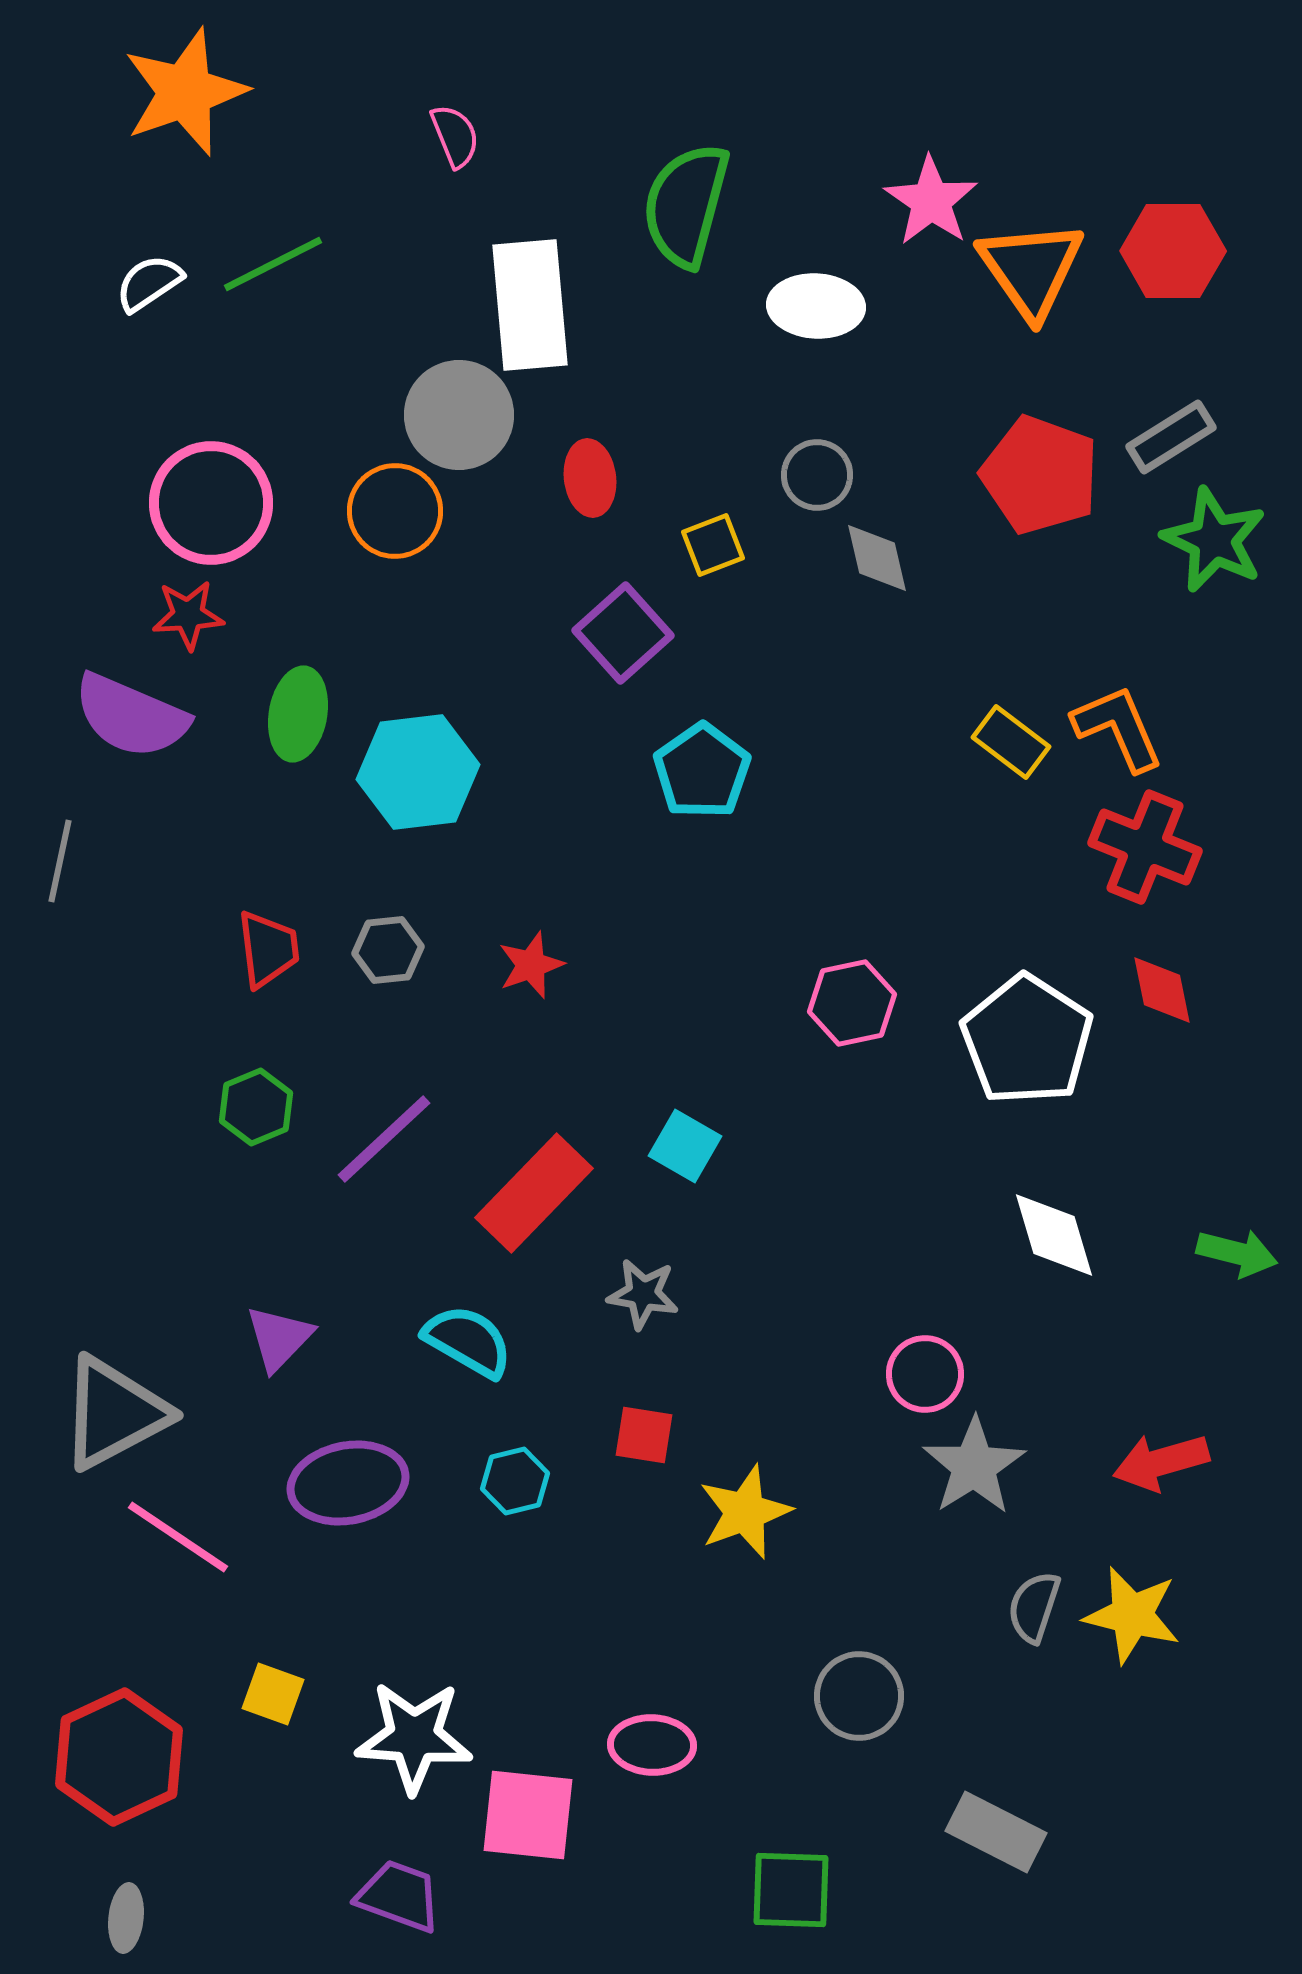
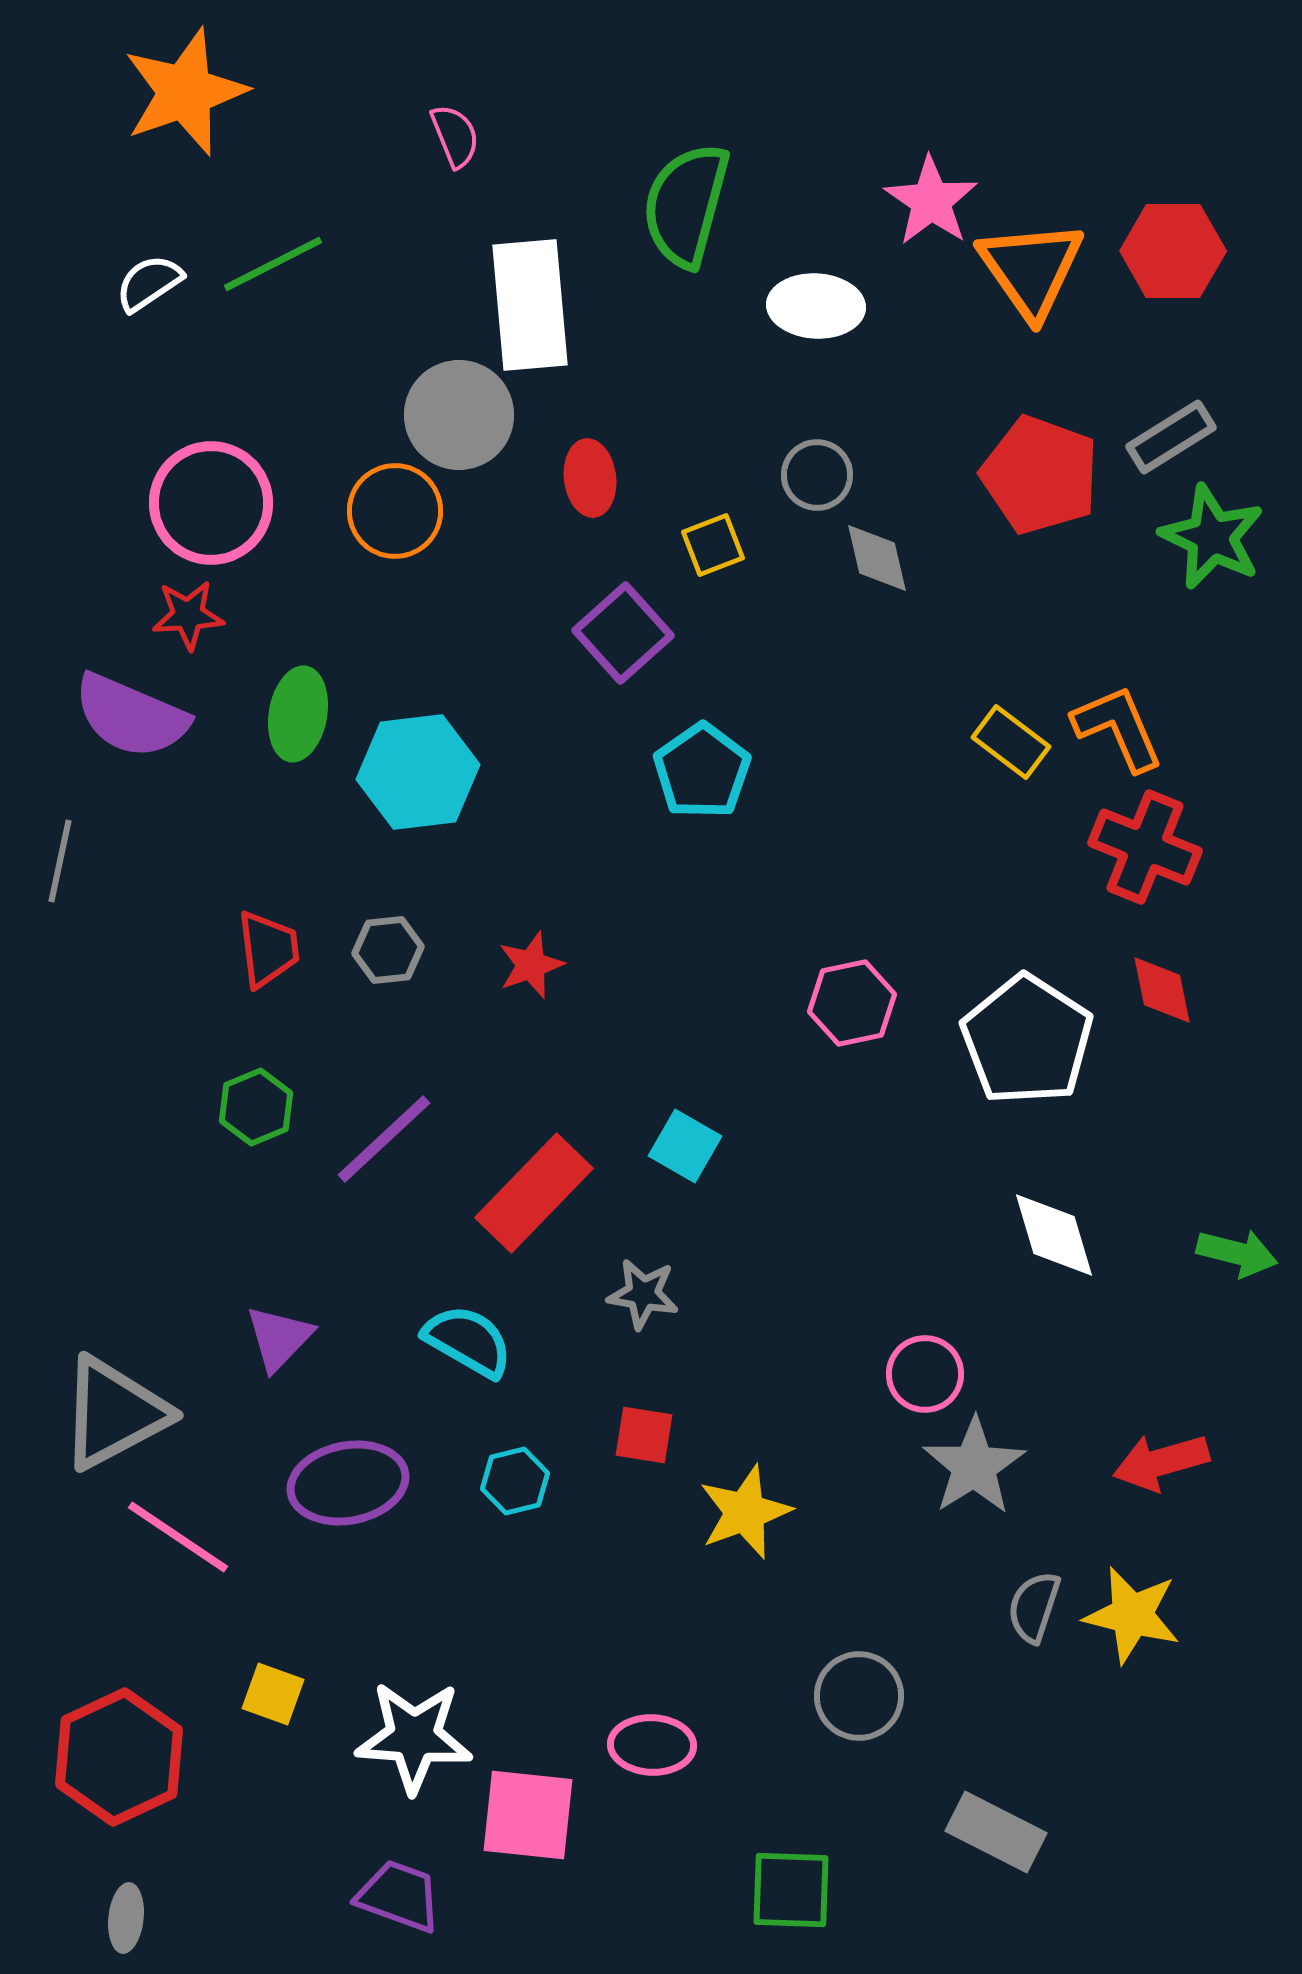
green star at (1214, 540): moved 2 px left, 3 px up
